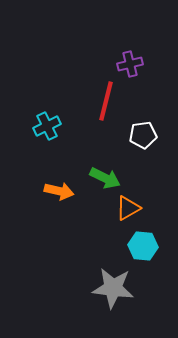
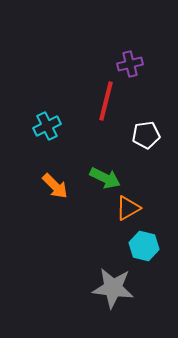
white pentagon: moved 3 px right
orange arrow: moved 4 px left, 5 px up; rotated 32 degrees clockwise
cyan hexagon: moved 1 px right; rotated 8 degrees clockwise
